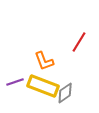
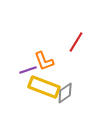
red line: moved 3 px left
purple line: moved 13 px right, 12 px up
yellow rectangle: moved 1 px right, 1 px down
